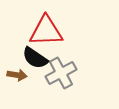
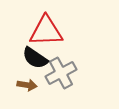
brown arrow: moved 10 px right, 10 px down
